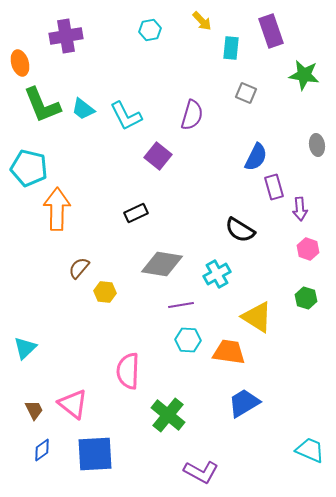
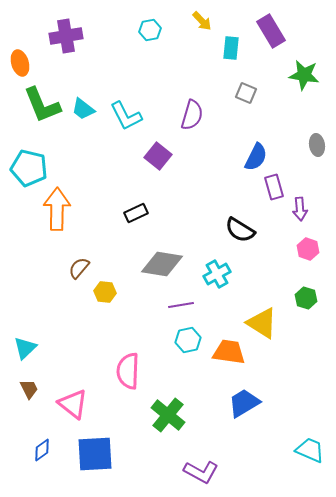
purple rectangle at (271, 31): rotated 12 degrees counterclockwise
yellow triangle at (257, 317): moved 5 px right, 6 px down
cyan hexagon at (188, 340): rotated 15 degrees counterclockwise
brown trapezoid at (34, 410): moved 5 px left, 21 px up
